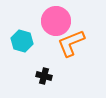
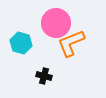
pink circle: moved 2 px down
cyan hexagon: moved 1 px left, 2 px down
